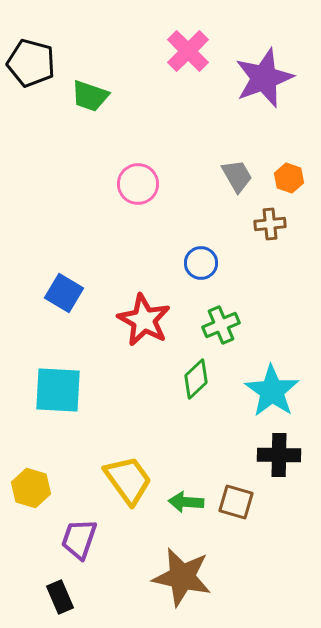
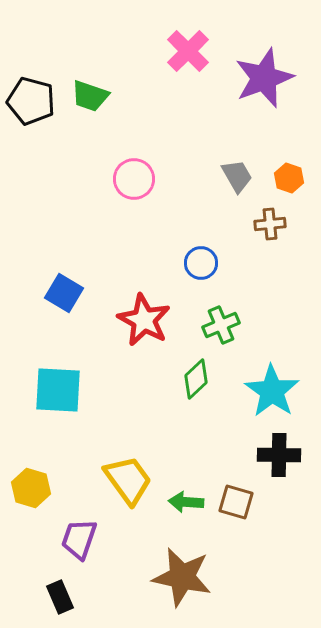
black pentagon: moved 38 px down
pink circle: moved 4 px left, 5 px up
